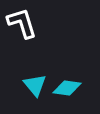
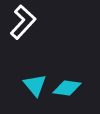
white L-shape: moved 1 px right, 1 px up; rotated 60 degrees clockwise
